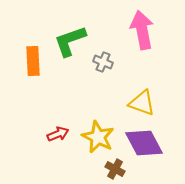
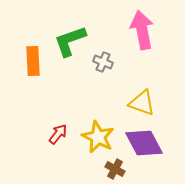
red arrow: rotated 30 degrees counterclockwise
